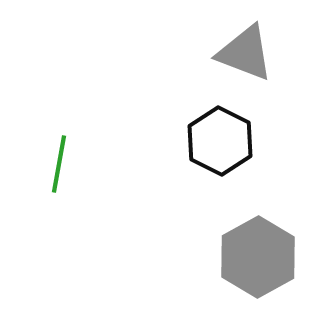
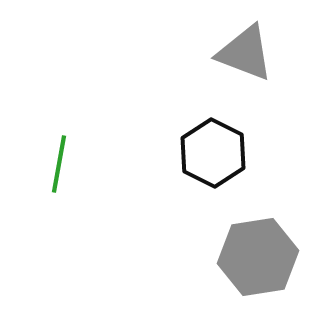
black hexagon: moved 7 px left, 12 px down
gray hexagon: rotated 20 degrees clockwise
